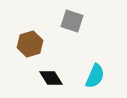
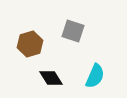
gray square: moved 1 px right, 10 px down
